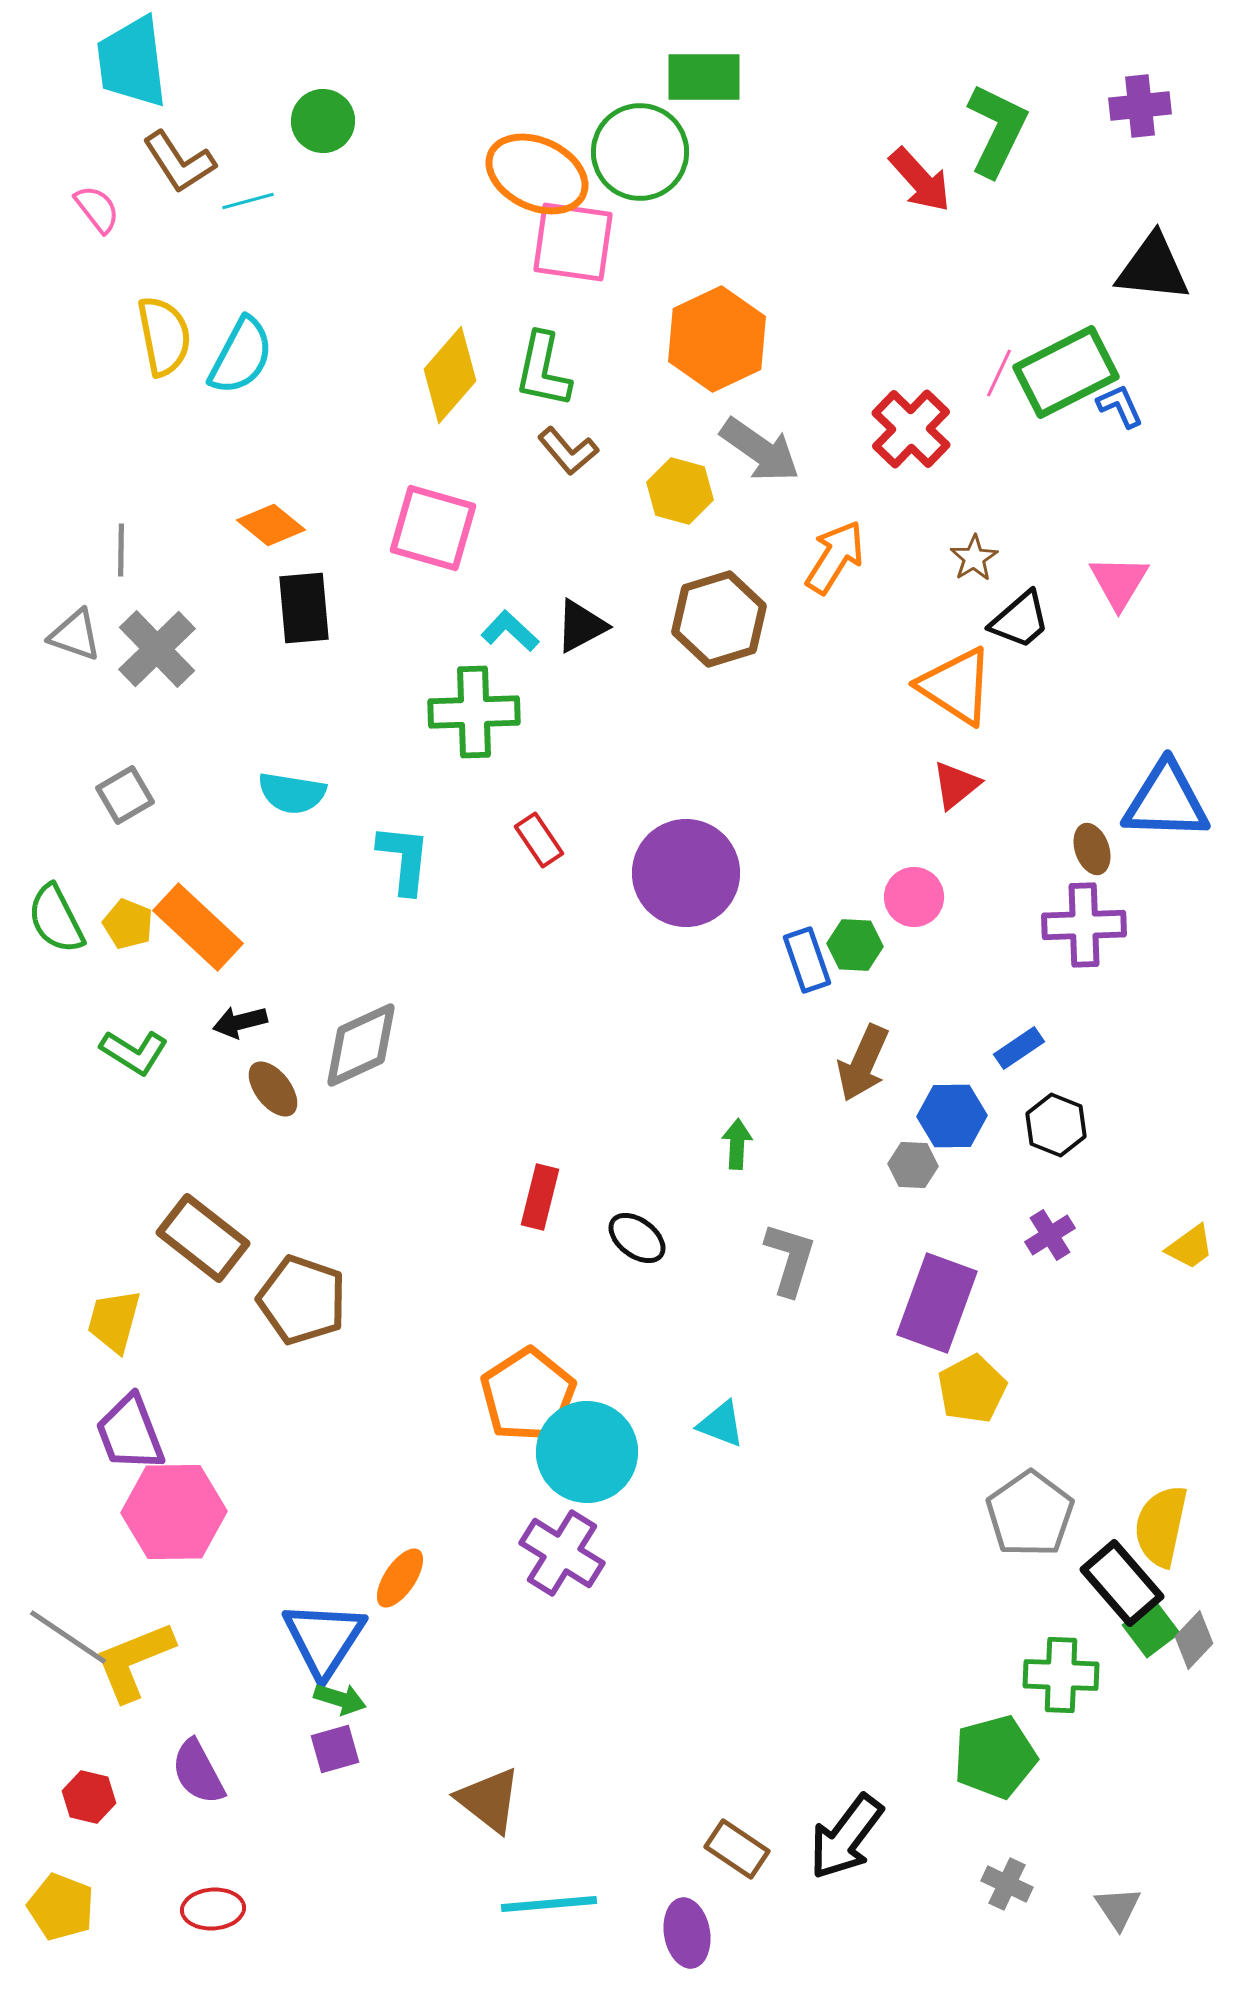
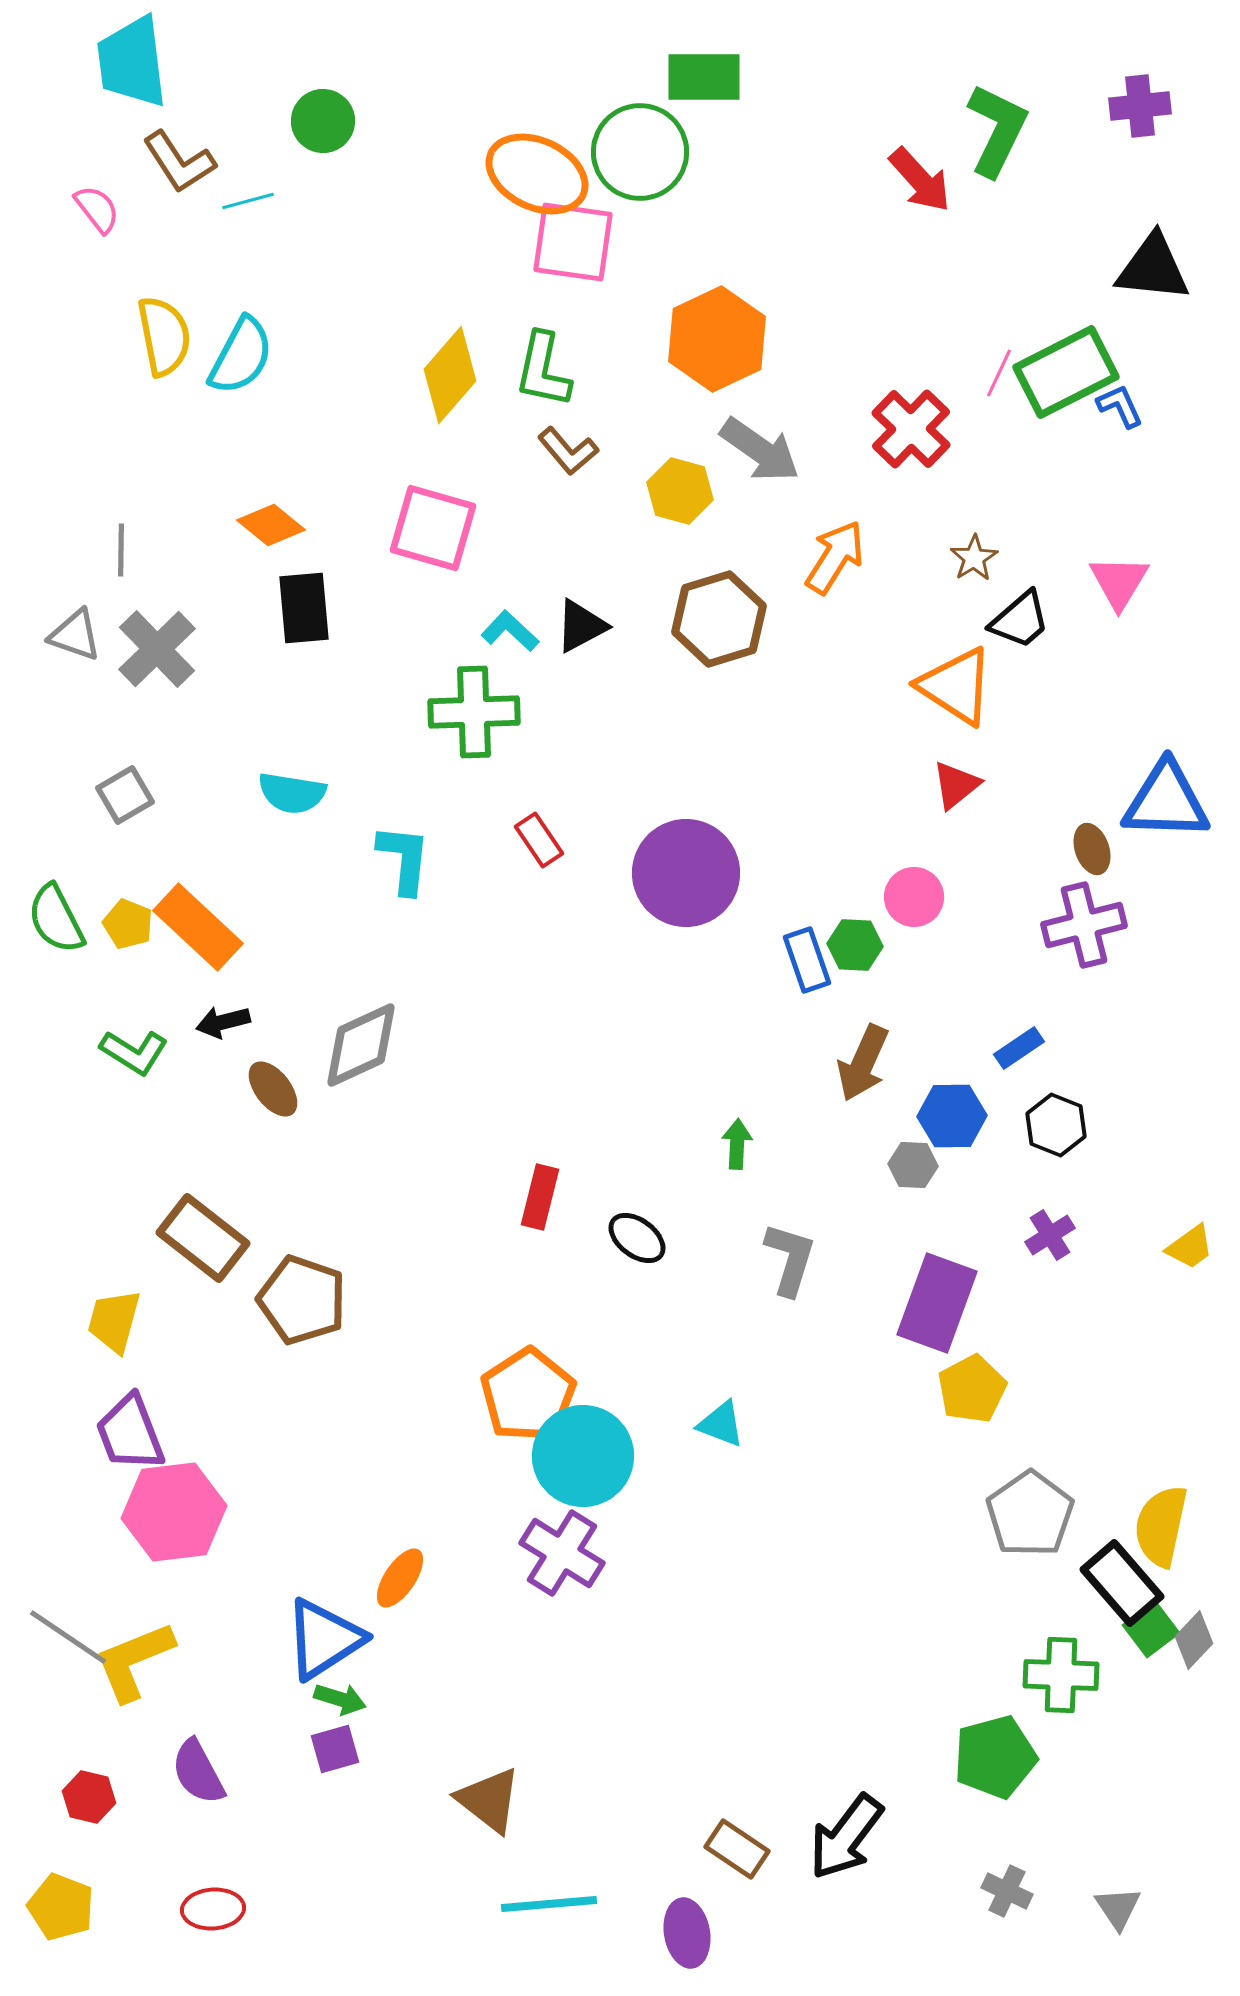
purple cross at (1084, 925): rotated 12 degrees counterclockwise
black arrow at (240, 1022): moved 17 px left
cyan circle at (587, 1452): moved 4 px left, 4 px down
pink hexagon at (174, 1512): rotated 6 degrees counterclockwise
blue triangle at (324, 1639): rotated 24 degrees clockwise
gray cross at (1007, 1884): moved 7 px down
